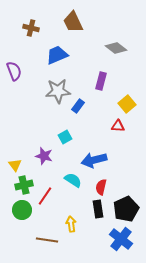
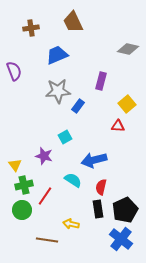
brown cross: rotated 21 degrees counterclockwise
gray diamond: moved 12 px right, 1 px down; rotated 25 degrees counterclockwise
black pentagon: moved 1 px left, 1 px down
yellow arrow: rotated 70 degrees counterclockwise
